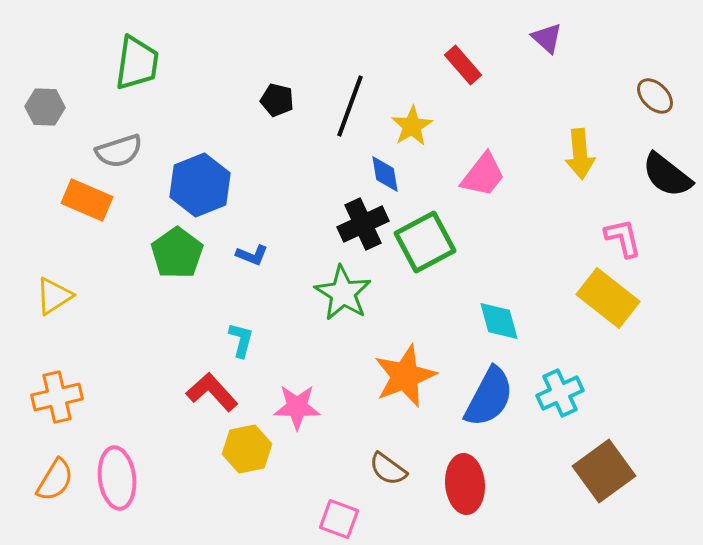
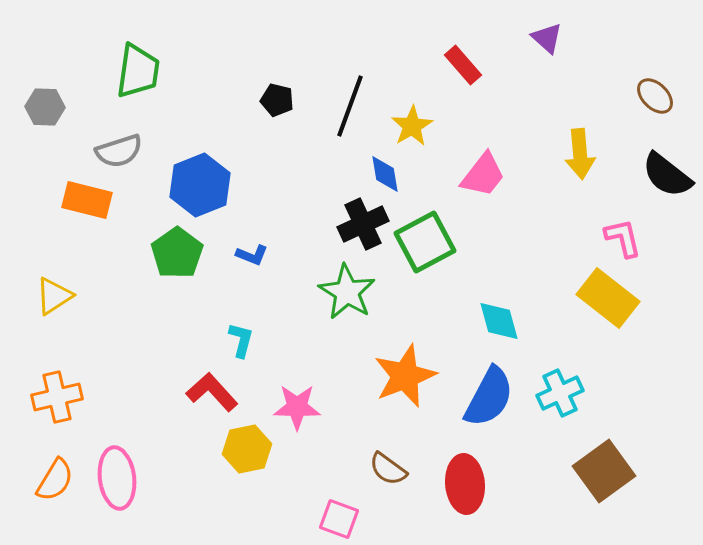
green trapezoid: moved 1 px right, 8 px down
orange rectangle: rotated 9 degrees counterclockwise
green star: moved 4 px right, 1 px up
